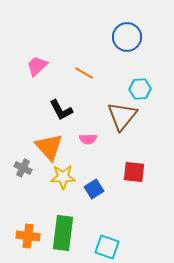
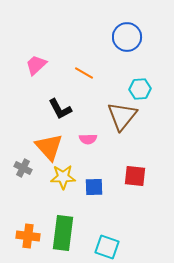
pink trapezoid: moved 1 px left, 1 px up
black L-shape: moved 1 px left, 1 px up
red square: moved 1 px right, 4 px down
blue square: moved 2 px up; rotated 30 degrees clockwise
